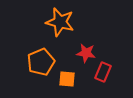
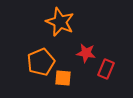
orange star: rotated 8 degrees clockwise
red rectangle: moved 3 px right, 3 px up
orange square: moved 4 px left, 1 px up
